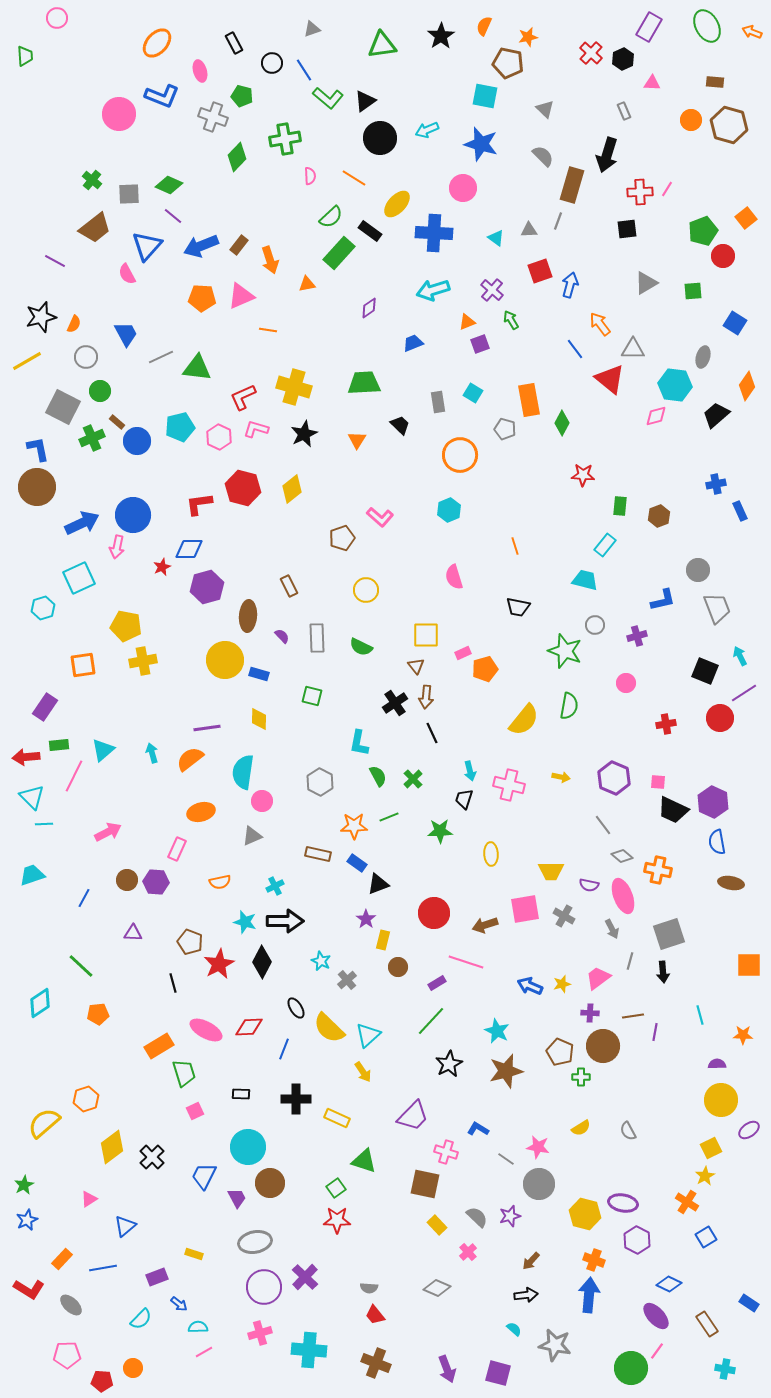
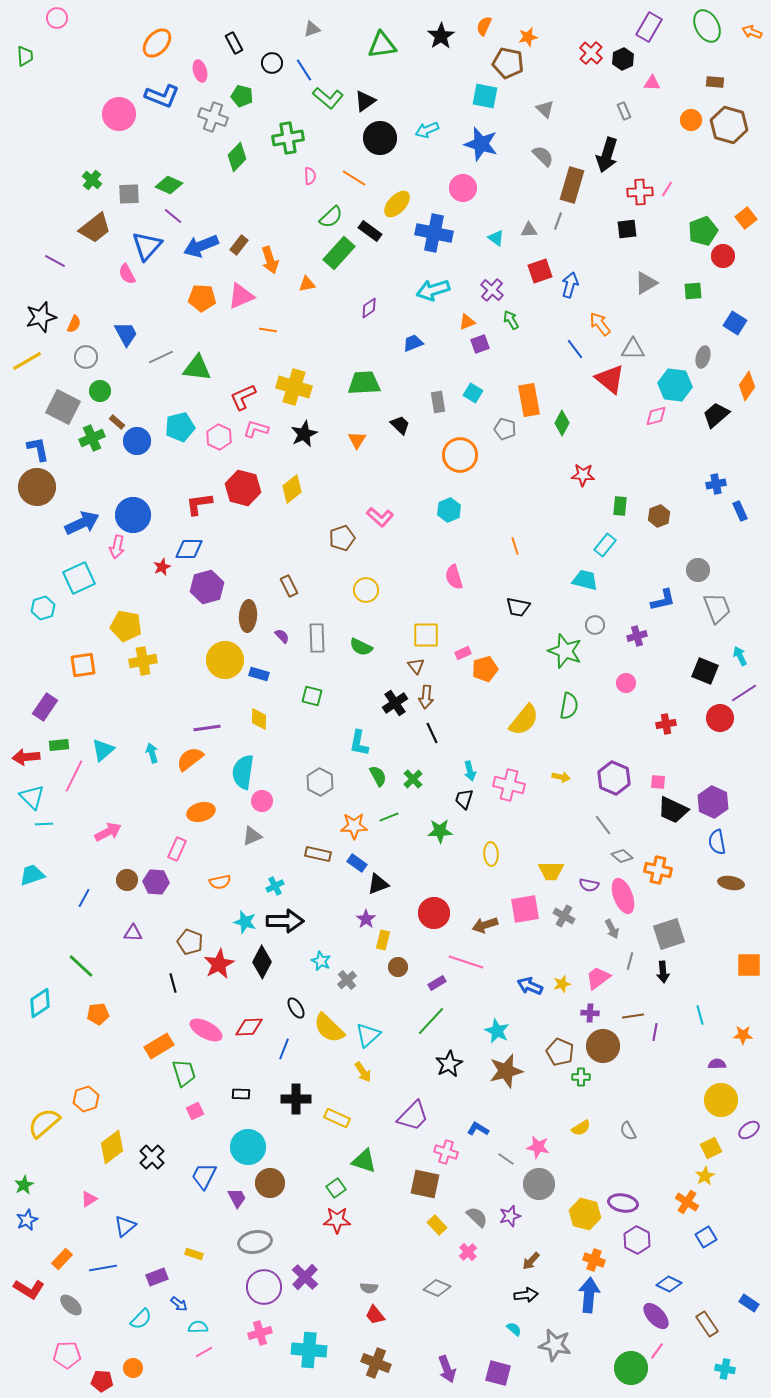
green cross at (285, 139): moved 3 px right, 1 px up
blue cross at (434, 233): rotated 9 degrees clockwise
